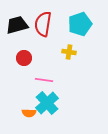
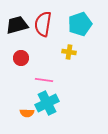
red circle: moved 3 px left
cyan cross: rotated 15 degrees clockwise
orange semicircle: moved 2 px left
